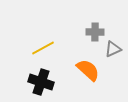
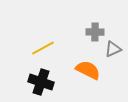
orange semicircle: rotated 15 degrees counterclockwise
